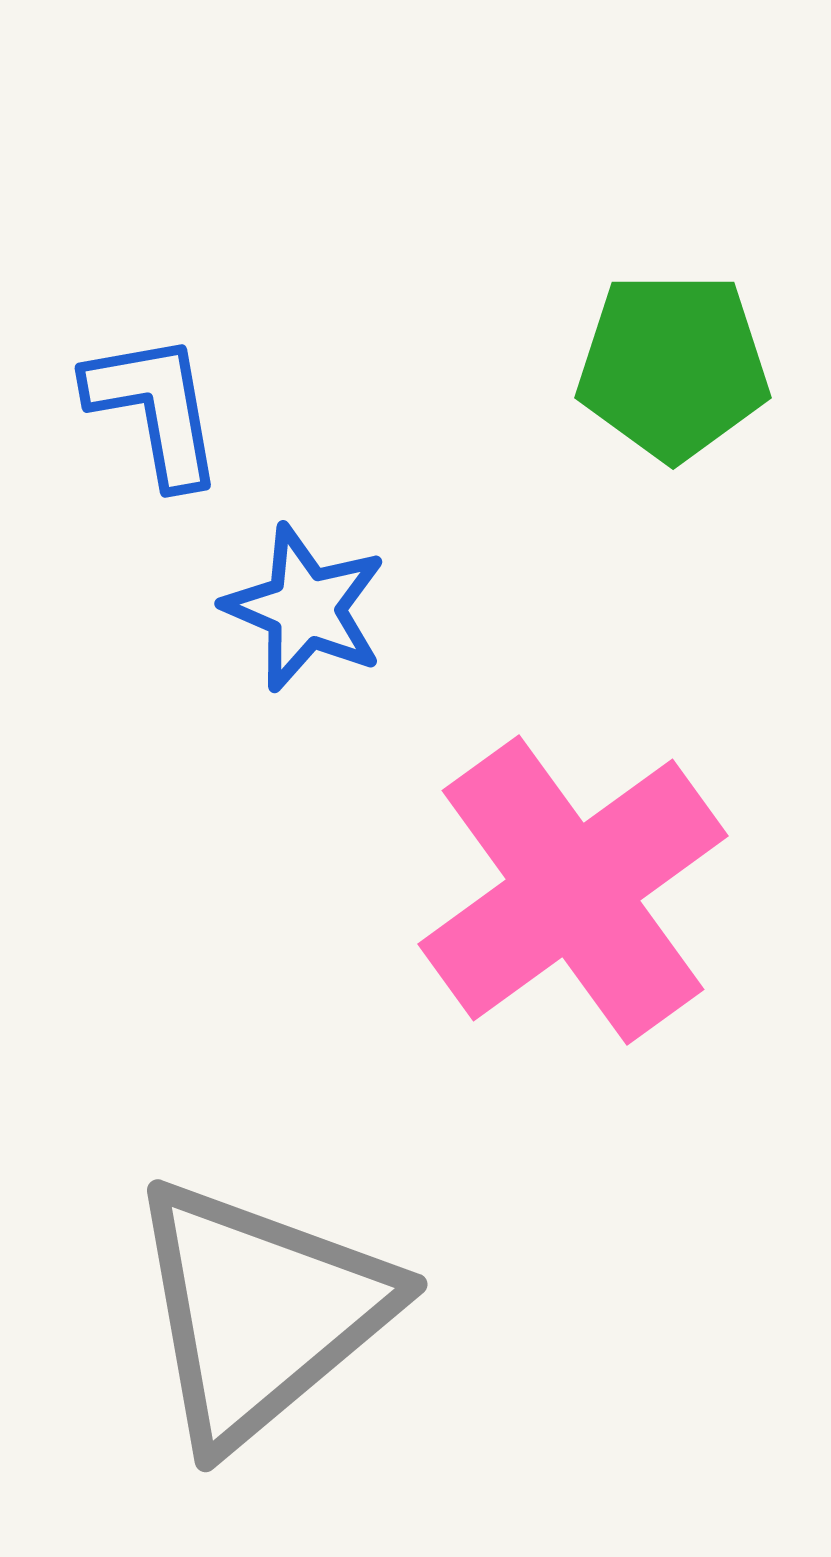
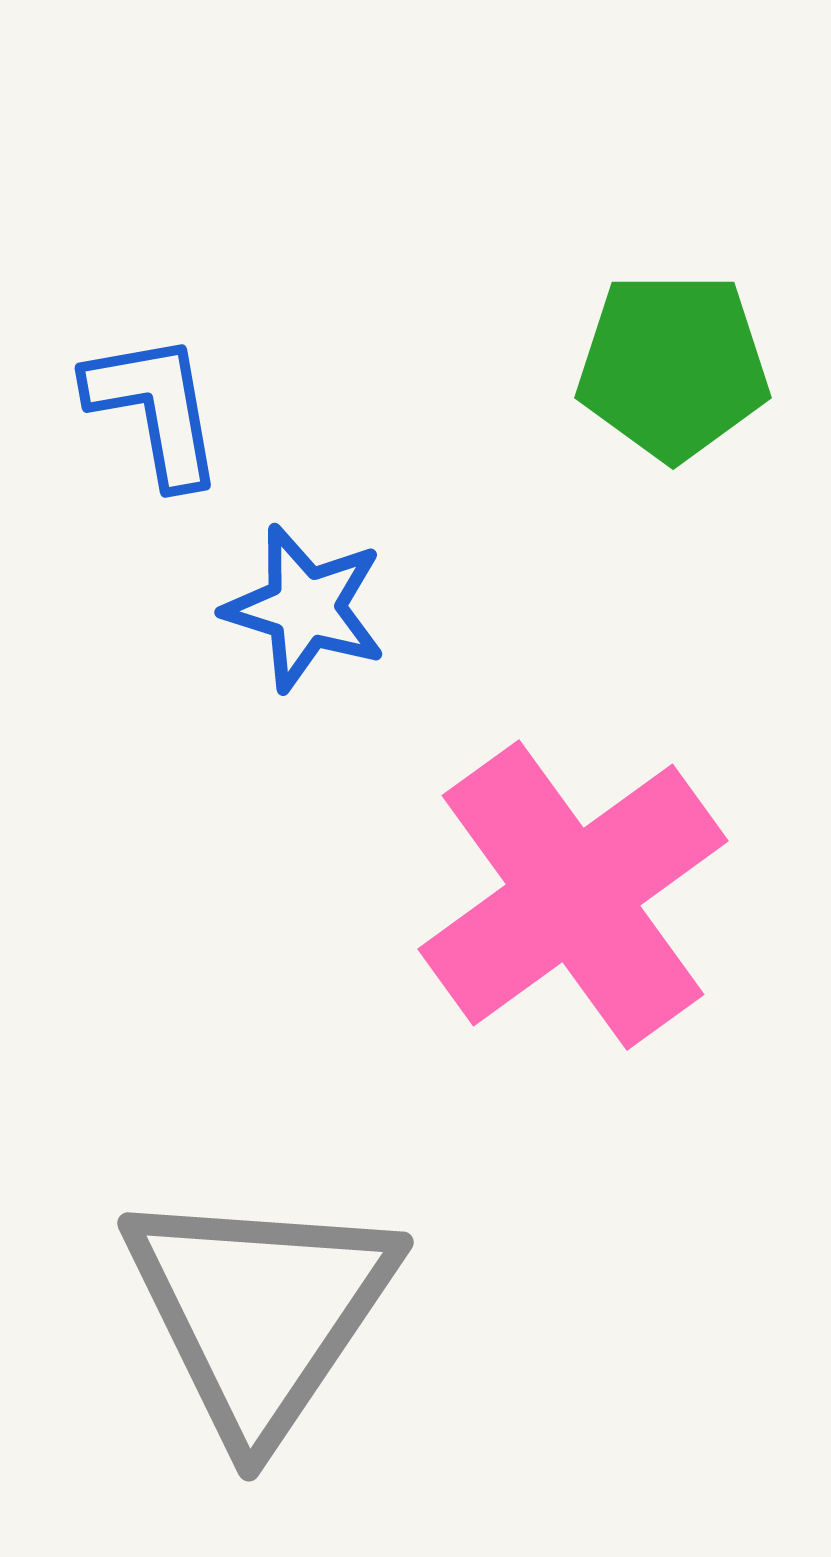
blue star: rotated 6 degrees counterclockwise
pink cross: moved 5 px down
gray triangle: rotated 16 degrees counterclockwise
